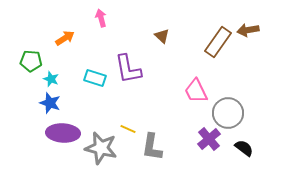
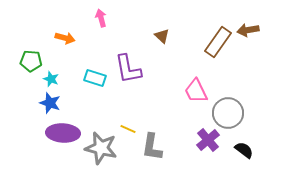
orange arrow: rotated 48 degrees clockwise
purple cross: moved 1 px left, 1 px down
black semicircle: moved 2 px down
